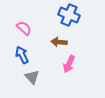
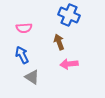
pink semicircle: rotated 133 degrees clockwise
brown arrow: rotated 63 degrees clockwise
pink arrow: rotated 60 degrees clockwise
gray triangle: rotated 14 degrees counterclockwise
